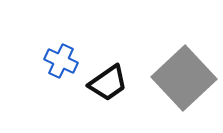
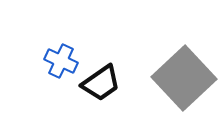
black trapezoid: moved 7 px left
